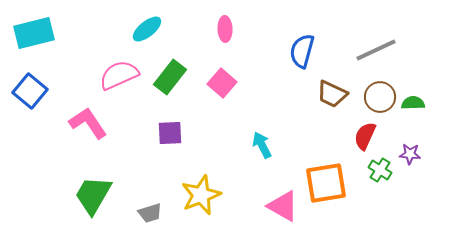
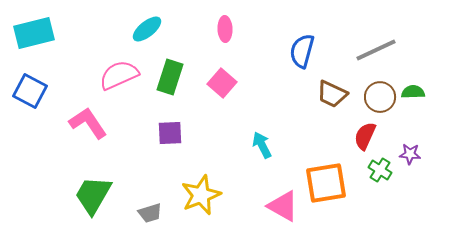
green rectangle: rotated 20 degrees counterclockwise
blue square: rotated 12 degrees counterclockwise
green semicircle: moved 11 px up
